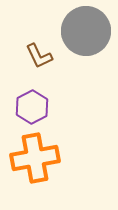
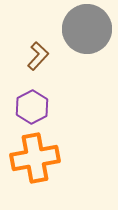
gray circle: moved 1 px right, 2 px up
brown L-shape: moved 1 px left; rotated 112 degrees counterclockwise
